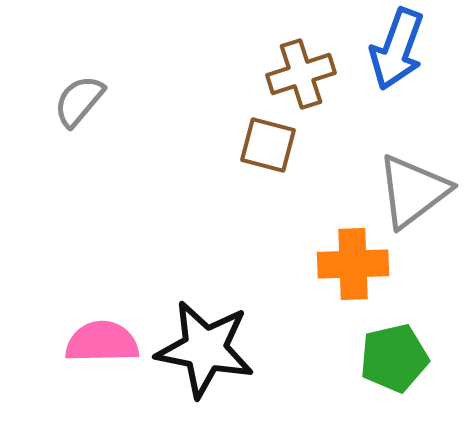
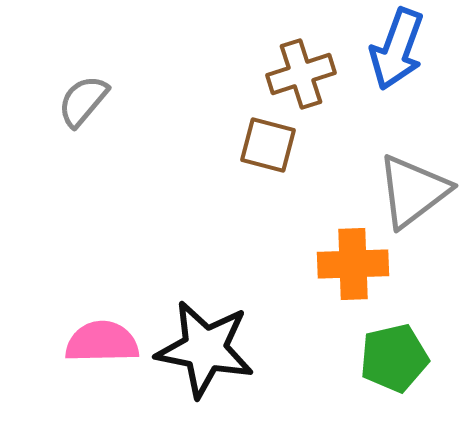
gray semicircle: moved 4 px right
